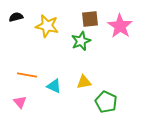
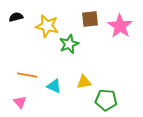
green star: moved 12 px left, 3 px down
green pentagon: moved 2 px up; rotated 20 degrees counterclockwise
